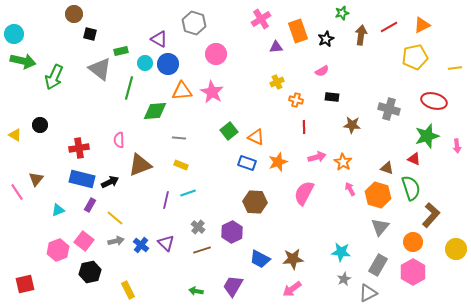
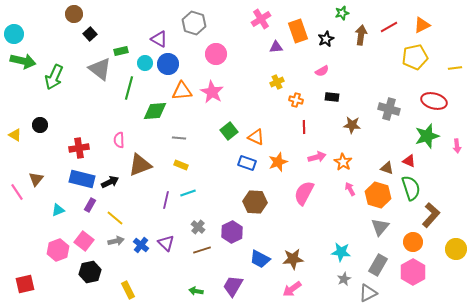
black square at (90, 34): rotated 32 degrees clockwise
red triangle at (414, 159): moved 5 px left, 2 px down
